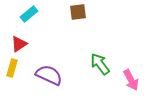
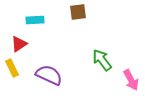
cyan rectangle: moved 6 px right, 6 px down; rotated 36 degrees clockwise
green arrow: moved 2 px right, 4 px up
yellow rectangle: rotated 42 degrees counterclockwise
